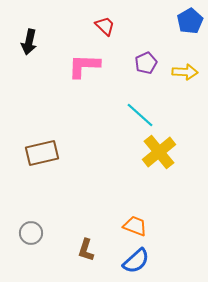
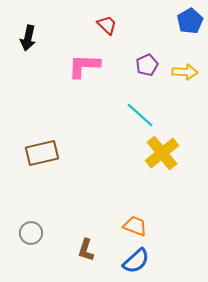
red trapezoid: moved 2 px right, 1 px up
black arrow: moved 1 px left, 4 px up
purple pentagon: moved 1 px right, 2 px down
yellow cross: moved 3 px right, 1 px down
